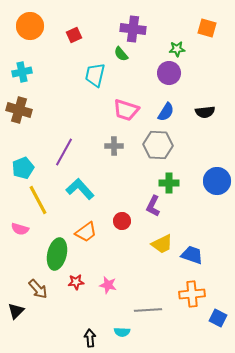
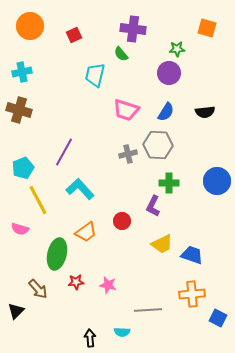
gray cross: moved 14 px right, 8 px down; rotated 12 degrees counterclockwise
